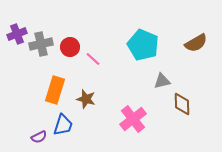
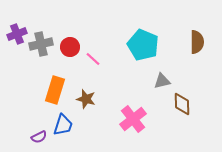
brown semicircle: moved 1 px right, 1 px up; rotated 60 degrees counterclockwise
